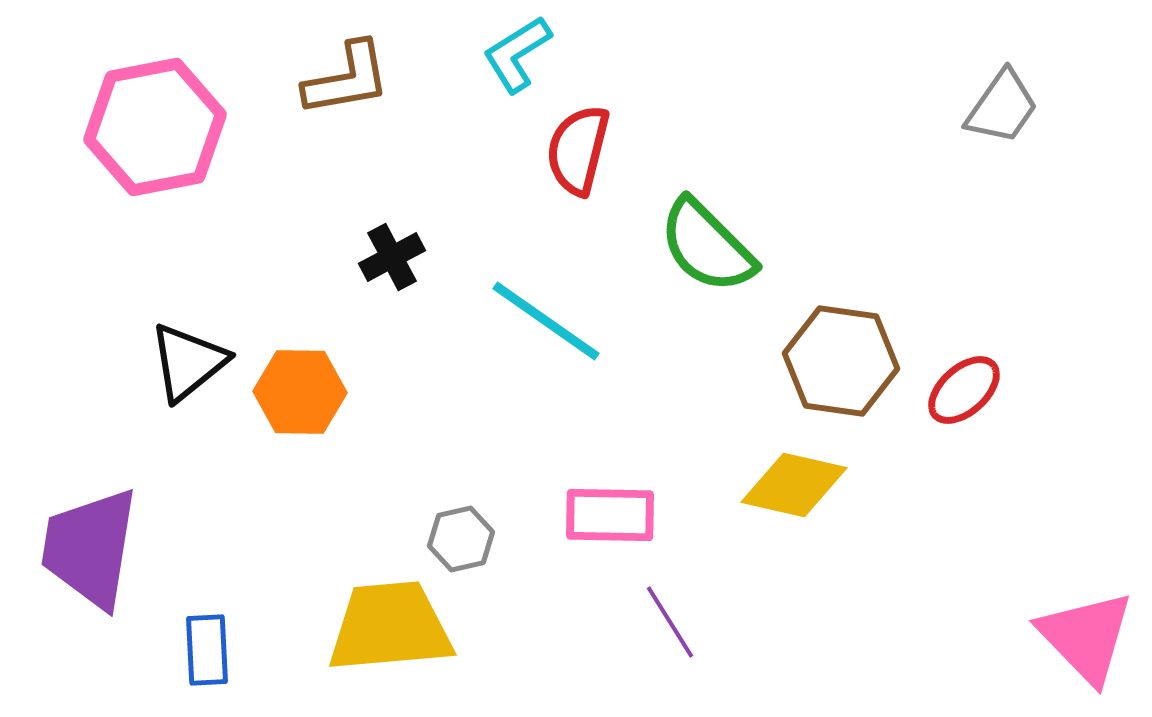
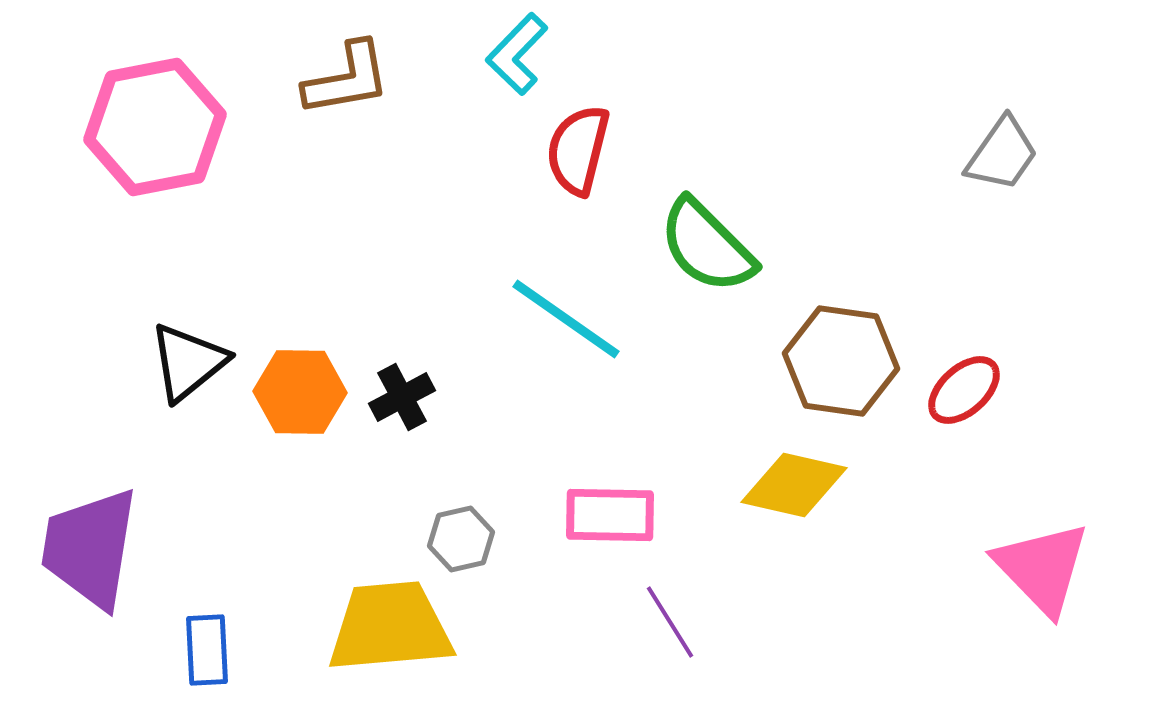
cyan L-shape: rotated 14 degrees counterclockwise
gray trapezoid: moved 47 px down
black cross: moved 10 px right, 140 px down
cyan line: moved 20 px right, 2 px up
pink triangle: moved 44 px left, 69 px up
